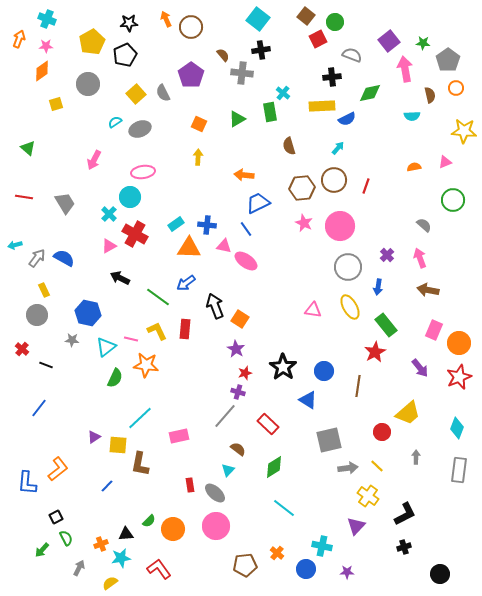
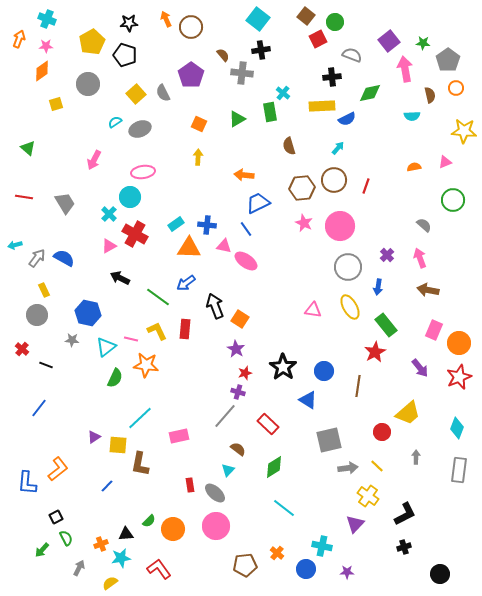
black pentagon at (125, 55): rotated 30 degrees counterclockwise
purple triangle at (356, 526): moved 1 px left, 2 px up
